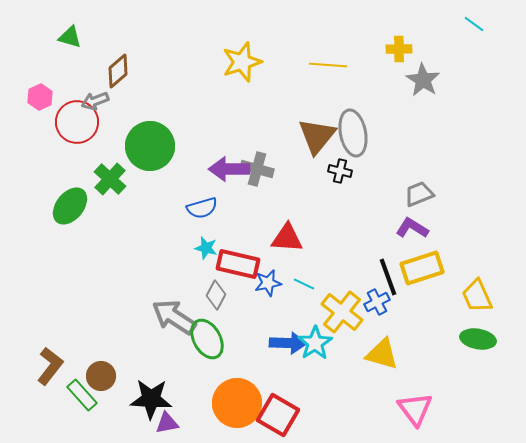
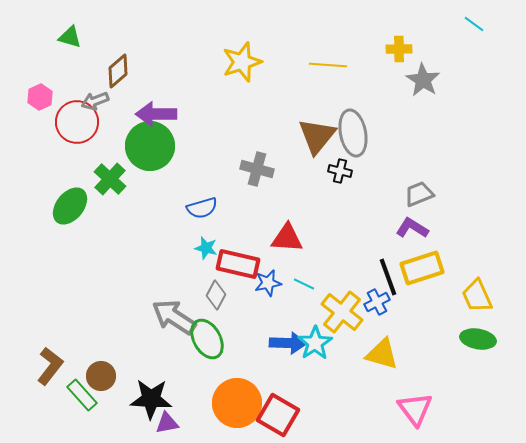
purple arrow at (229, 169): moved 73 px left, 55 px up
